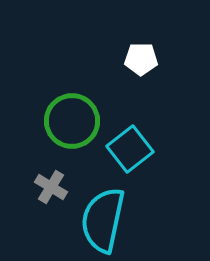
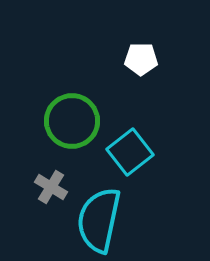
cyan square: moved 3 px down
cyan semicircle: moved 4 px left
